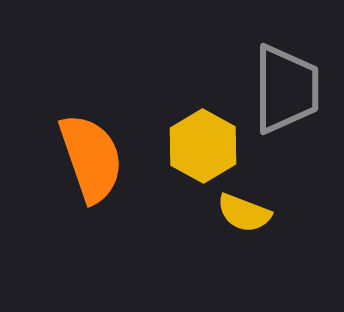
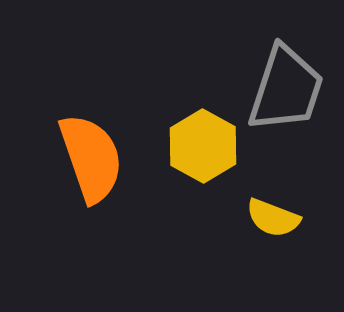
gray trapezoid: rotated 18 degrees clockwise
yellow semicircle: moved 29 px right, 5 px down
